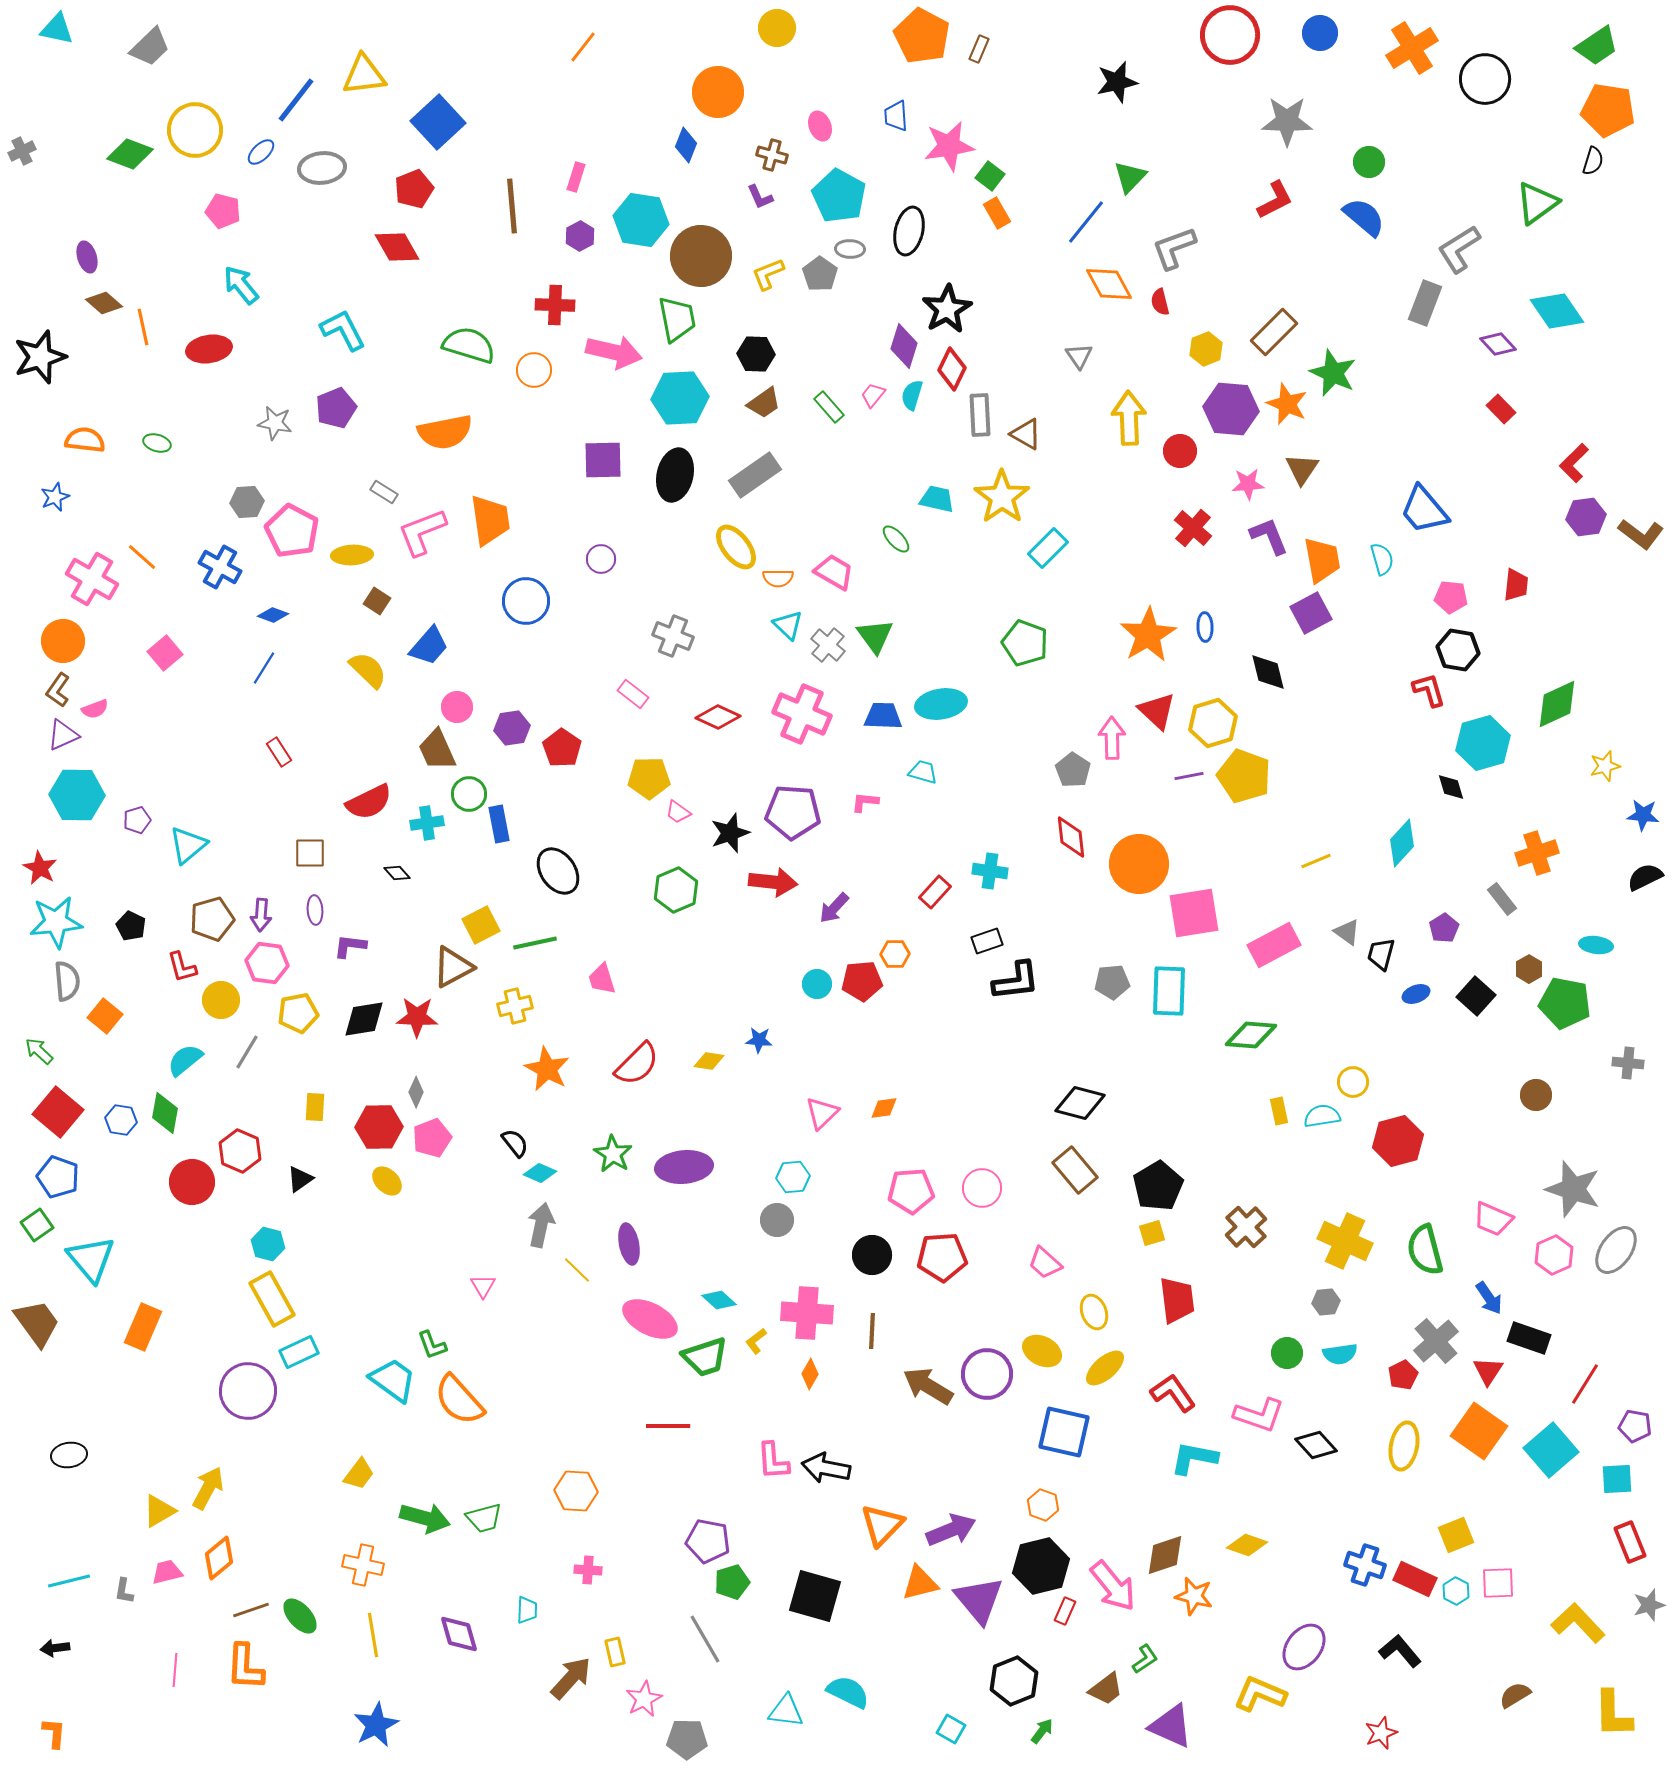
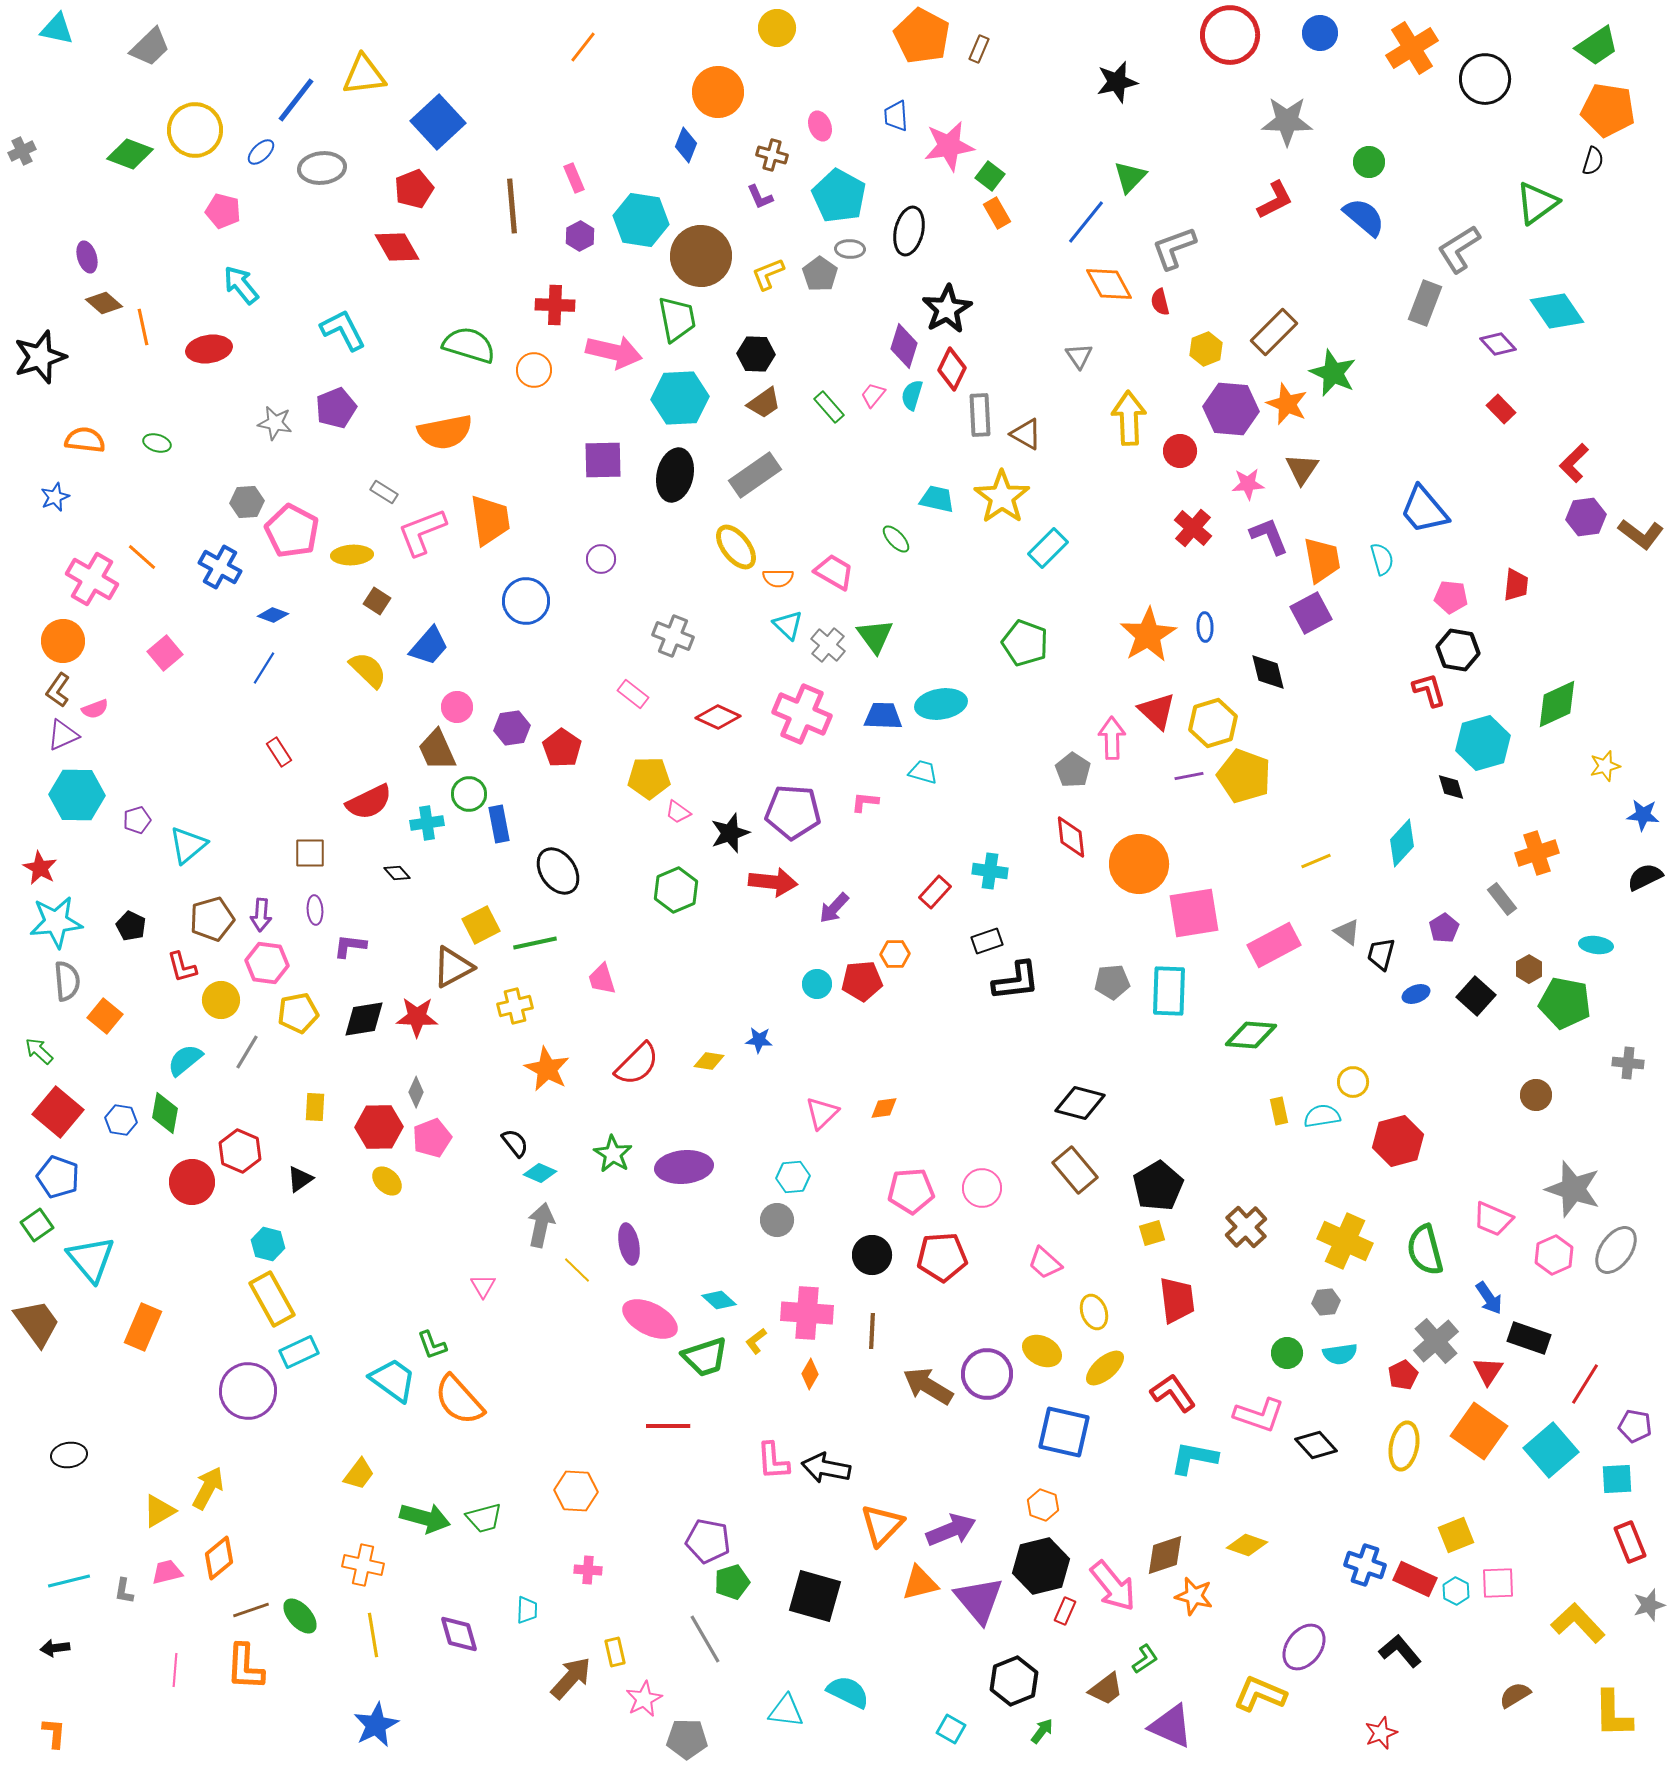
pink rectangle at (576, 177): moved 2 px left, 1 px down; rotated 40 degrees counterclockwise
